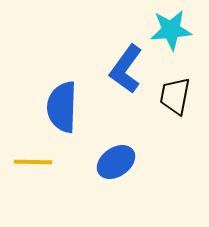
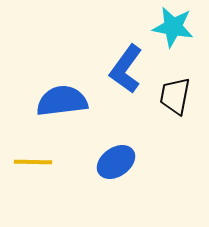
cyan star: moved 2 px right, 3 px up; rotated 15 degrees clockwise
blue semicircle: moved 6 px up; rotated 81 degrees clockwise
